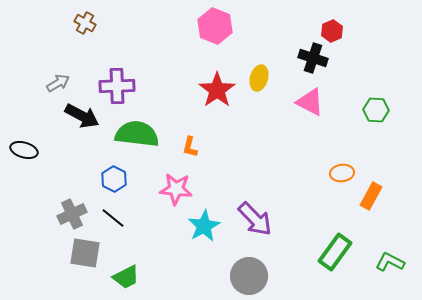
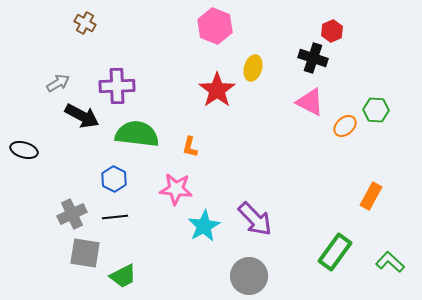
yellow ellipse: moved 6 px left, 10 px up
orange ellipse: moved 3 px right, 47 px up; rotated 35 degrees counterclockwise
black line: moved 2 px right, 1 px up; rotated 45 degrees counterclockwise
green L-shape: rotated 16 degrees clockwise
green trapezoid: moved 3 px left, 1 px up
